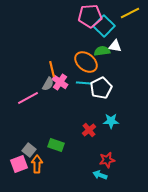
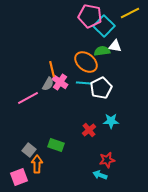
pink pentagon: rotated 15 degrees clockwise
pink square: moved 13 px down
